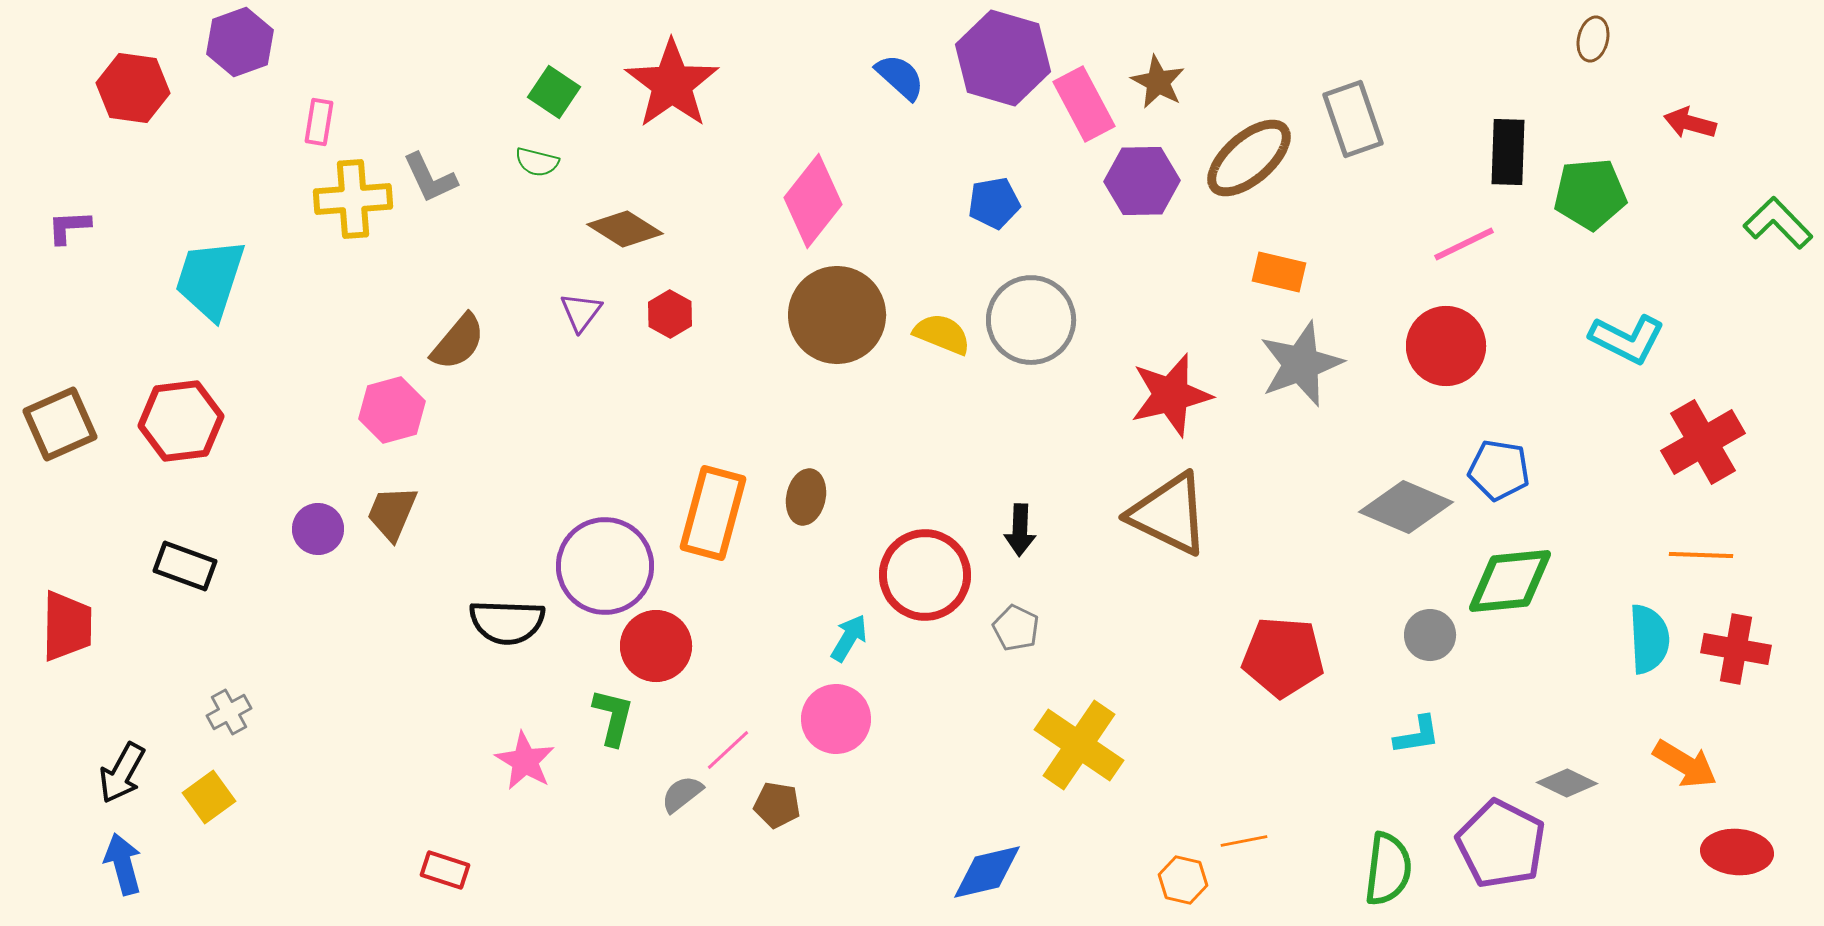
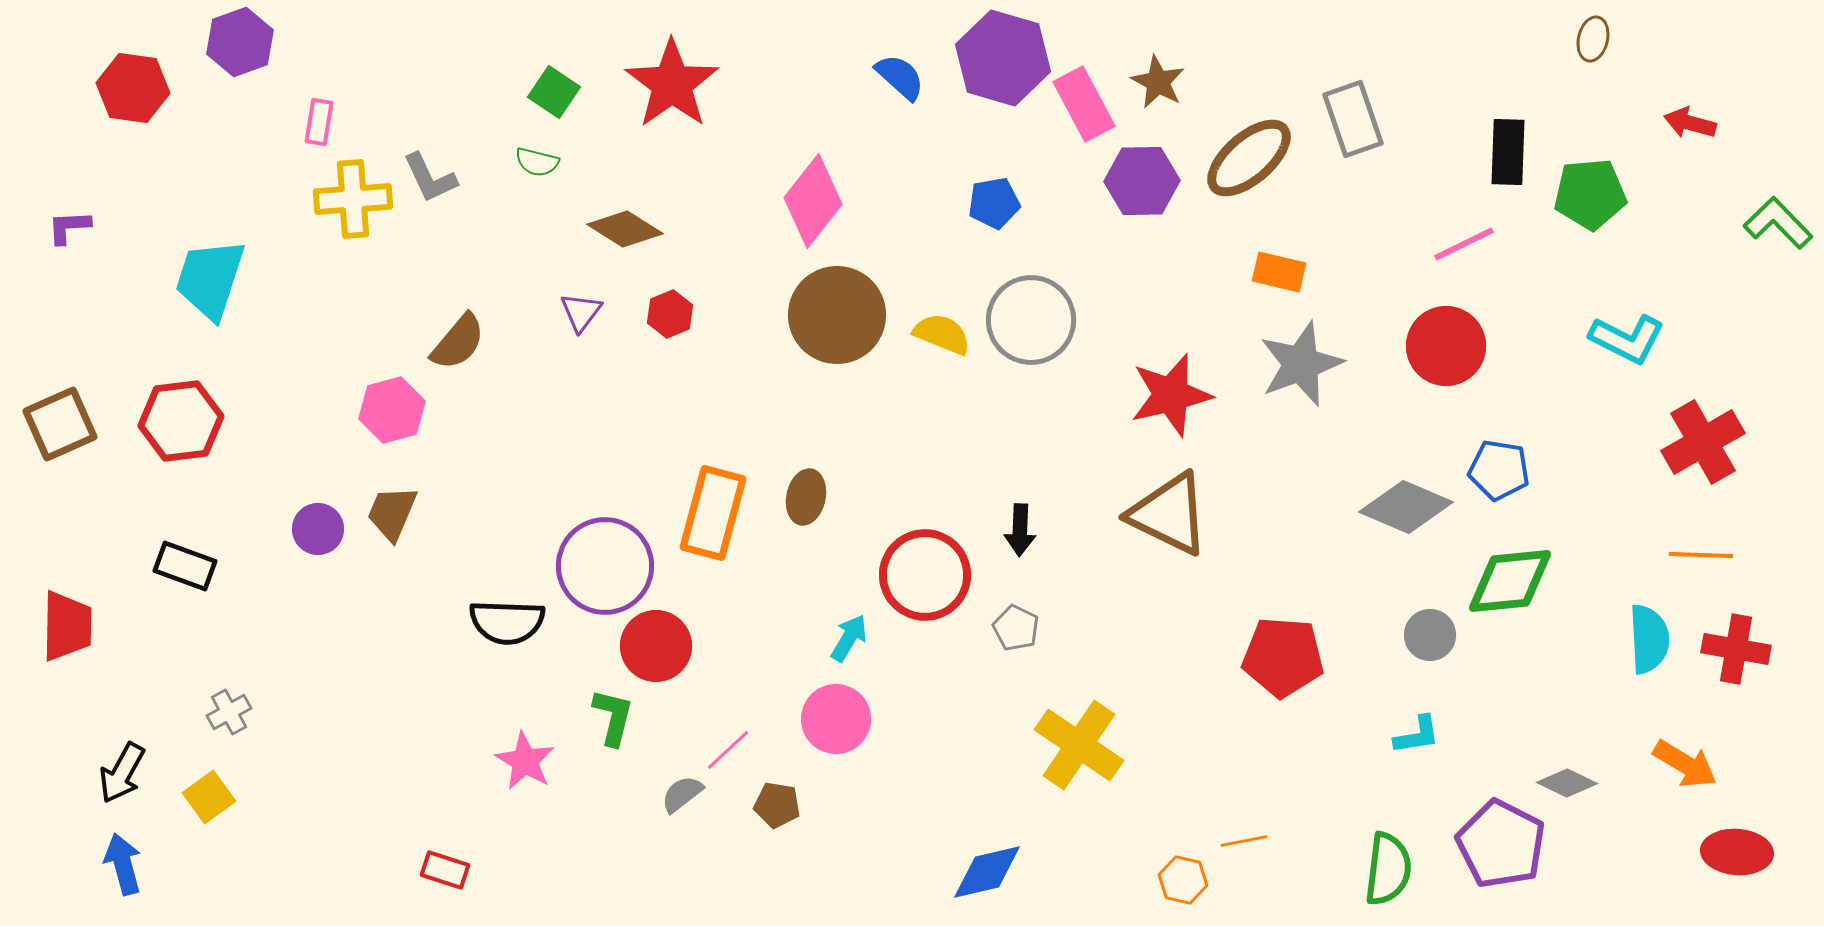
red hexagon at (670, 314): rotated 9 degrees clockwise
